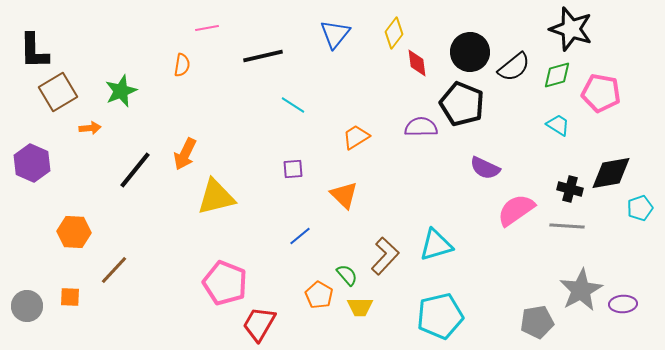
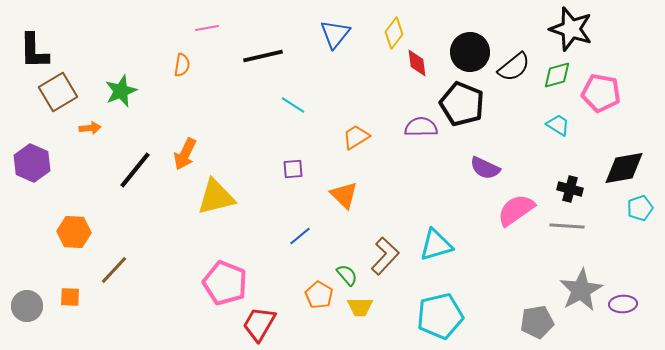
black diamond at (611, 173): moved 13 px right, 5 px up
